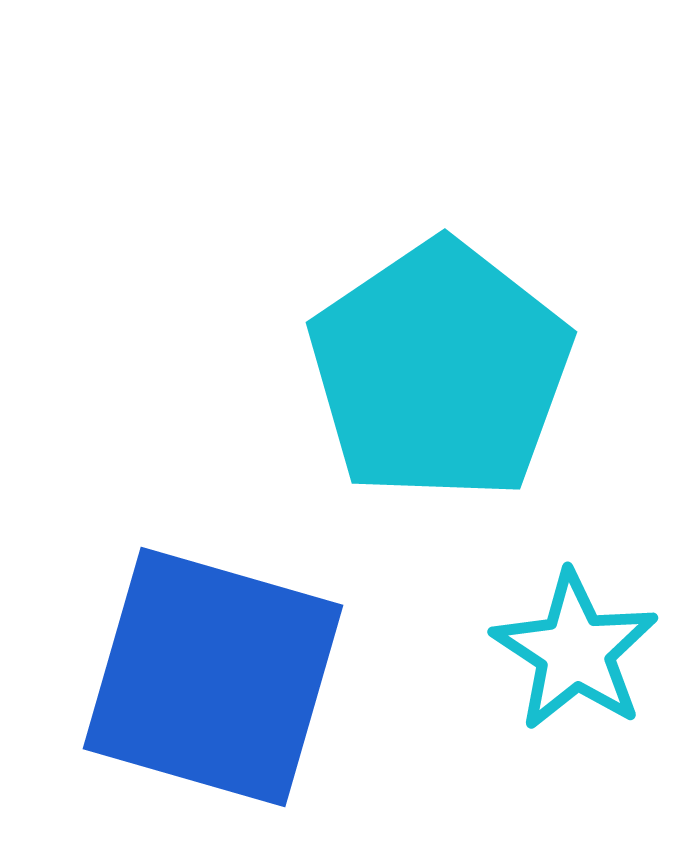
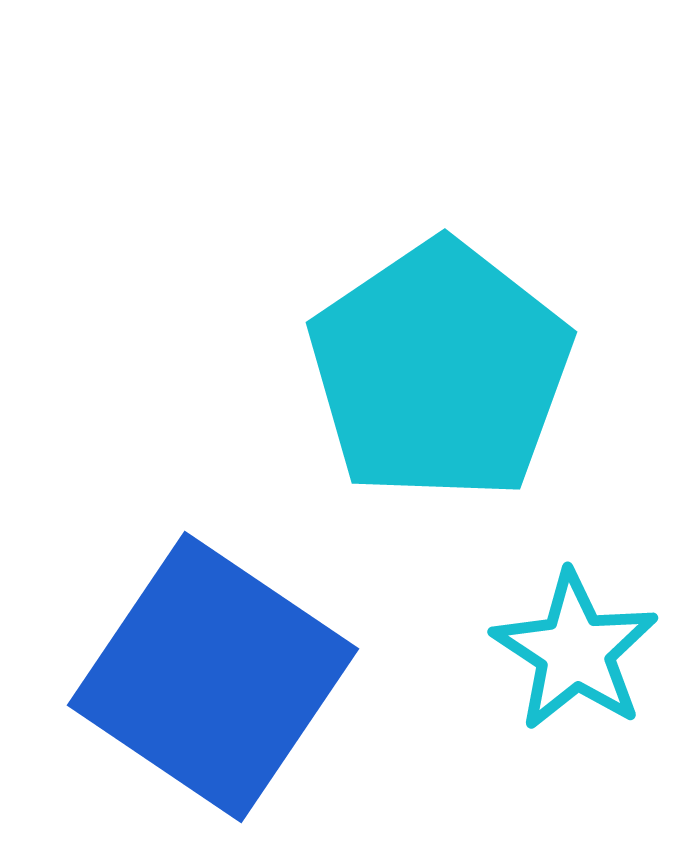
blue square: rotated 18 degrees clockwise
